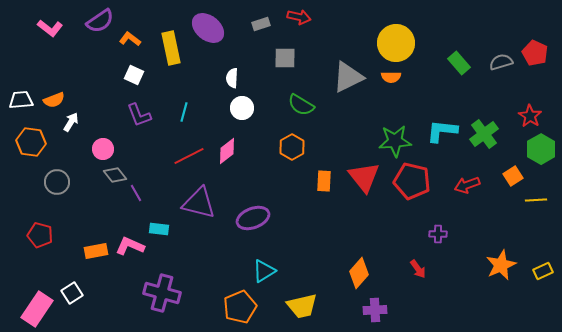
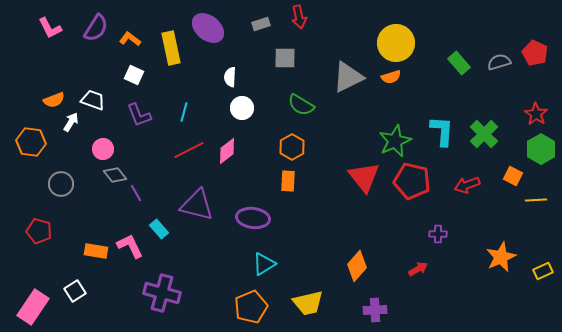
red arrow at (299, 17): rotated 65 degrees clockwise
purple semicircle at (100, 21): moved 4 px left, 7 px down; rotated 24 degrees counterclockwise
pink L-shape at (50, 28): rotated 25 degrees clockwise
gray semicircle at (501, 62): moved 2 px left
orange semicircle at (391, 77): rotated 18 degrees counterclockwise
white semicircle at (232, 78): moved 2 px left, 1 px up
white trapezoid at (21, 100): moved 72 px right; rotated 25 degrees clockwise
red star at (530, 116): moved 6 px right, 2 px up
cyan L-shape at (442, 131): rotated 88 degrees clockwise
green cross at (484, 134): rotated 8 degrees counterclockwise
green star at (395, 141): rotated 20 degrees counterclockwise
red line at (189, 156): moved 6 px up
orange square at (513, 176): rotated 30 degrees counterclockwise
orange rectangle at (324, 181): moved 36 px left
gray circle at (57, 182): moved 4 px right, 2 px down
purple triangle at (199, 203): moved 2 px left, 2 px down
purple ellipse at (253, 218): rotated 28 degrees clockwise
cyan rectangle at (159, 229): rotated 42 degrees clockwise
red pentagon at (40, 235): moved 1 px left, 4 px up
pink L-shape at (130, 246): rotated 40 degrees clockwise
orange rectangle at (96, 251): rotated 20 degrees clockwise
orange star at (501, 265): moved 8 px up
red arrow at (418, 269): rotated 84 degrees counterclockwise
cyan triangle at (264, 271): moved 7 px up
orange diamond at (359, 273): moved 2 px left, 7 px up
white square at (72, 293): moved 3 px right, 2 px up
yellow trapezoid at (302, 306): moved 6 px right, 3 px up
orange pentagon at (240, 307): moved 11 px right
pink rectangle at (37, 309): moved 4 px left, 2 px up
